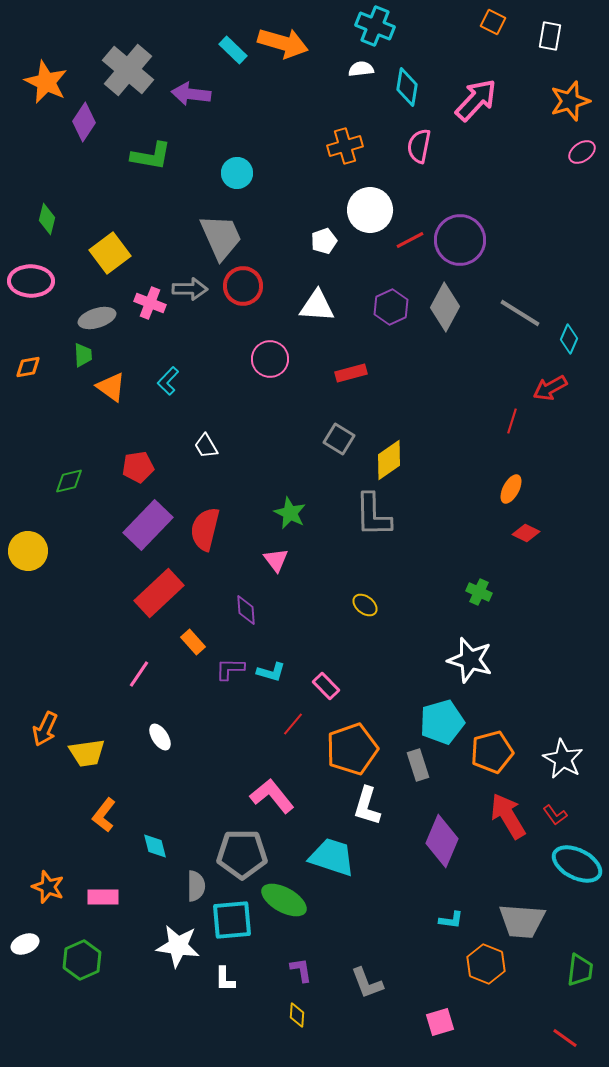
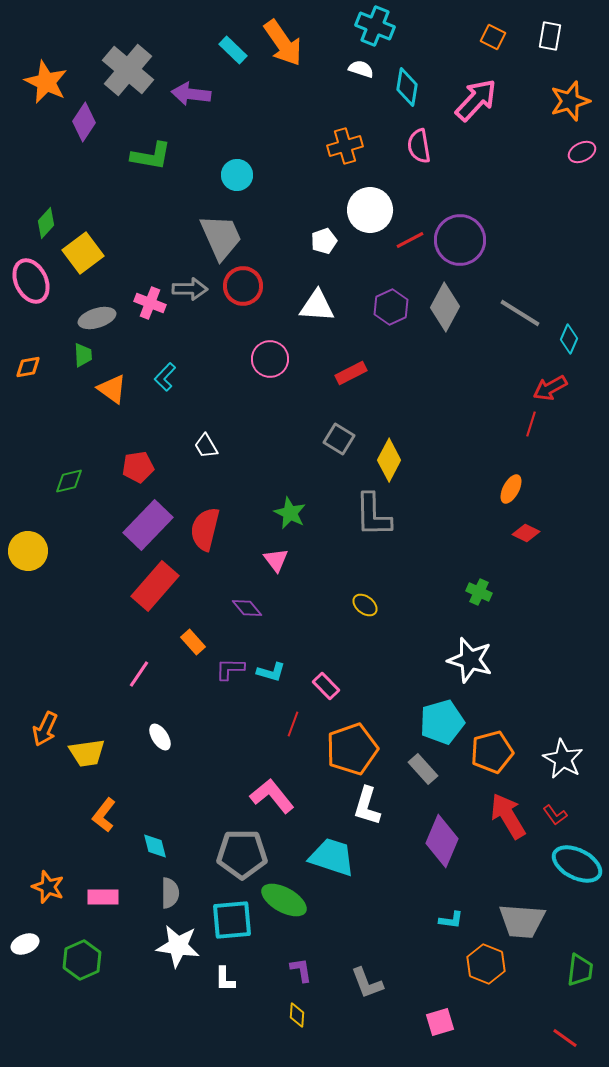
orange square at (493, 22): moved 15 px down
orange arrow at (283, 43): rotated 39 degrees clockwise
white semicircle at (361, 69): rotated 25 degrees clockwise
pink semicircle at (419, 146): rotated 20 degrees counterclockwise
pink ellipse at (582, 152): rotated 8 degrees clockwise
cyan circle at (237, 173): moved 2 px down
green diamond at (47, 219): moved 1 px left, 4 px down; rotated 28 degrees clockwise
yellow square at (110, 253): moved 27 px left
pink ellipse at (31, 281): rotated 63 degrees clockwise
red rectangle at (351, 373): rotated 12 degrees counterclockwise
cyan L-shape at (168, 381): moved 3 px left, 4 px up
orange triangle at (111, 387): moved 1 px right, 2 px down
red line at (512, 421): moved 19 px right, 3 px down
yellow diamond at (389, 460): rotated 27 degrees counterclockwise
red rectangle at (159, 593): moved 4 px left, 7 px up; rotated 6 degrees counterclockwise
purple diamond at (246, 610): moved 1 px right, 2 px up; rotated 36 degrees counterclockwise
red line at (293, 724): rotated 20 degrees counterclockwise
gray rectangle at (418, 765): moved 5 px right, 4 px down; rotated 24 degrees counterclockwise
gray semicircle at (196, 886): moved 26 px left, 7 px down
